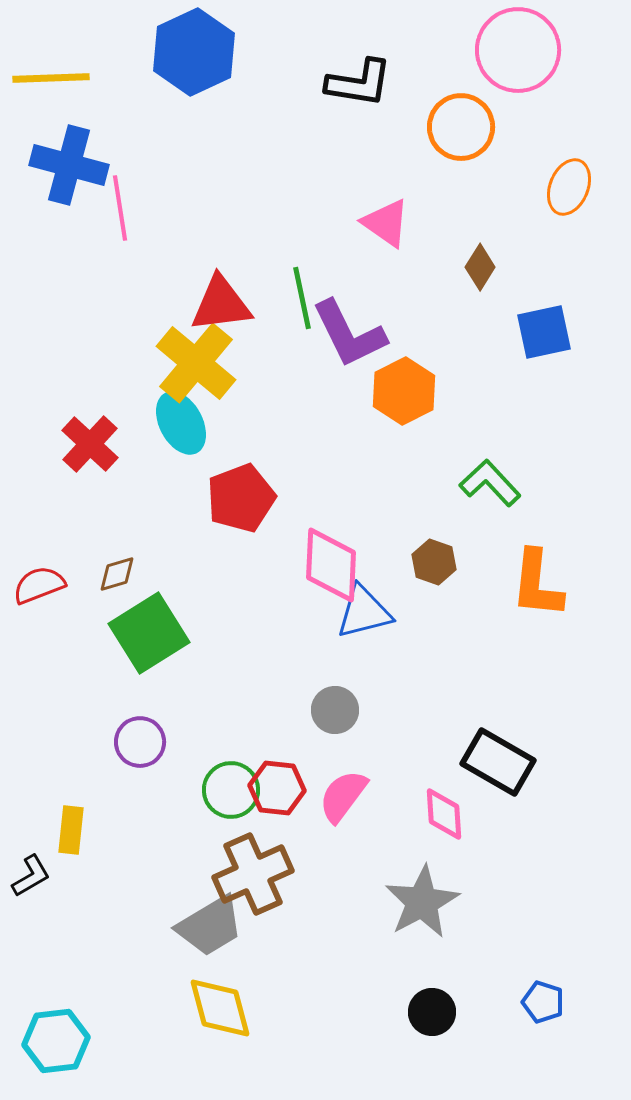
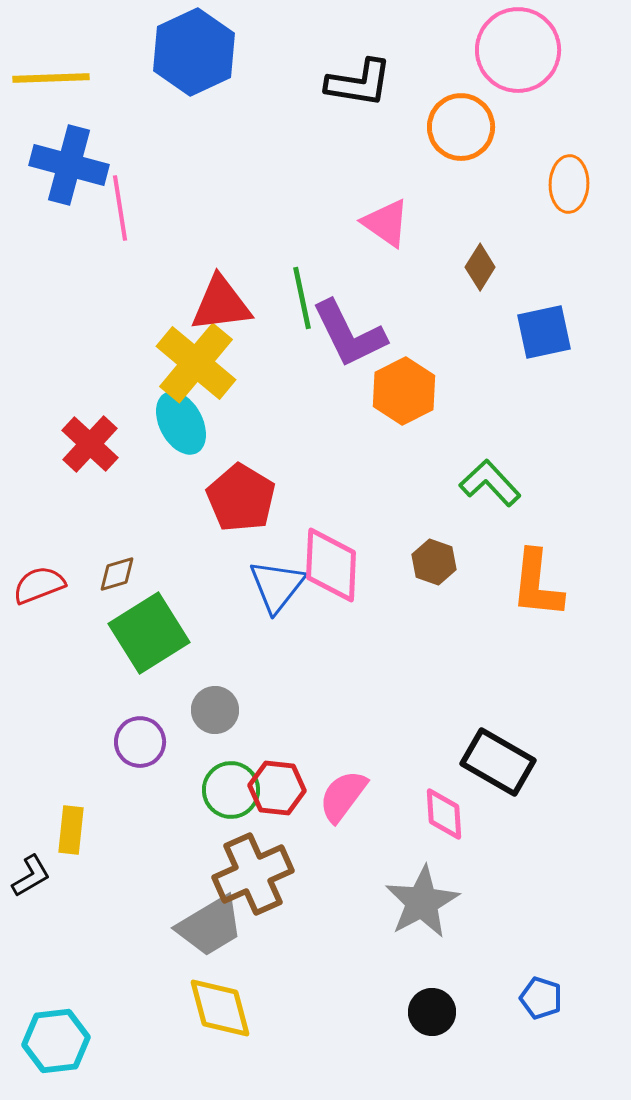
orange ellipse at (569, 187): moved 3 px up; rotated 20 degrees counterclockwise
red pentagon at (241, 498): rotated 20 degrees counterclockwise
blue triangle at (364, 612): moved 87 px left, 26 px up; rotated 38 degrees counterclockwise
gray circle at (335, 710): moved 120 px left
blue pentagon at (543, 1002): moved 2 px left, 4 px up
